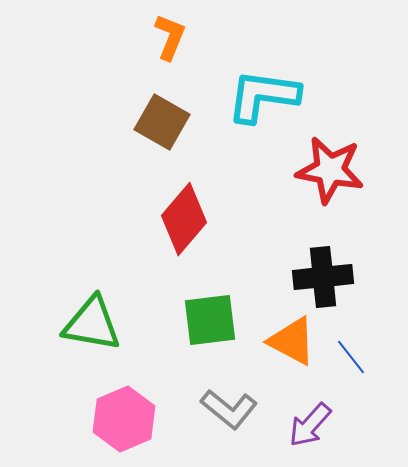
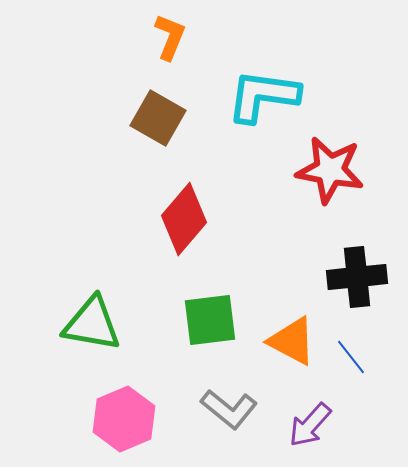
brown square: moved 4 px left, 4 px up
black cross: moved 34 px right
